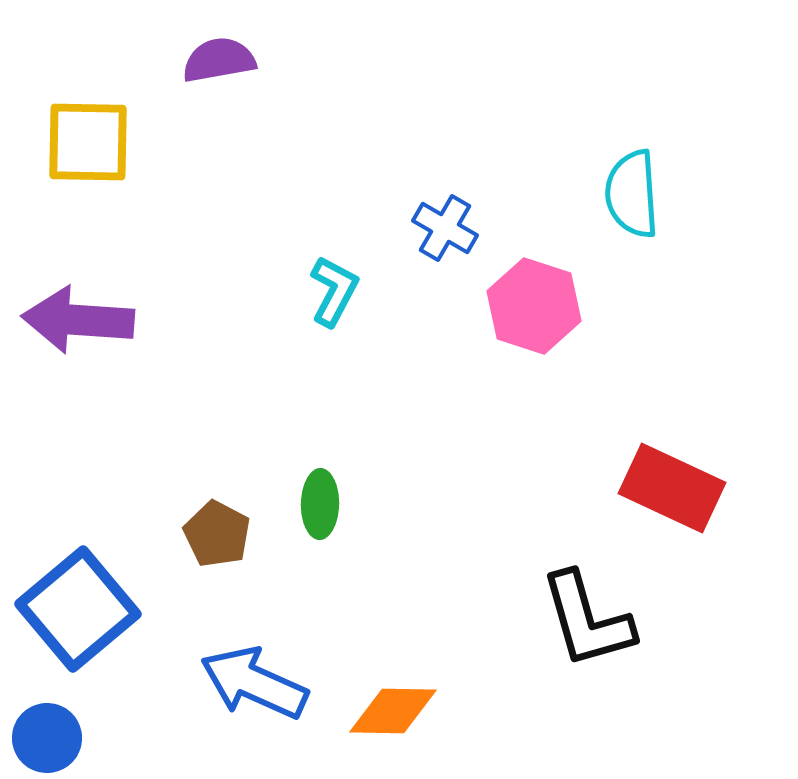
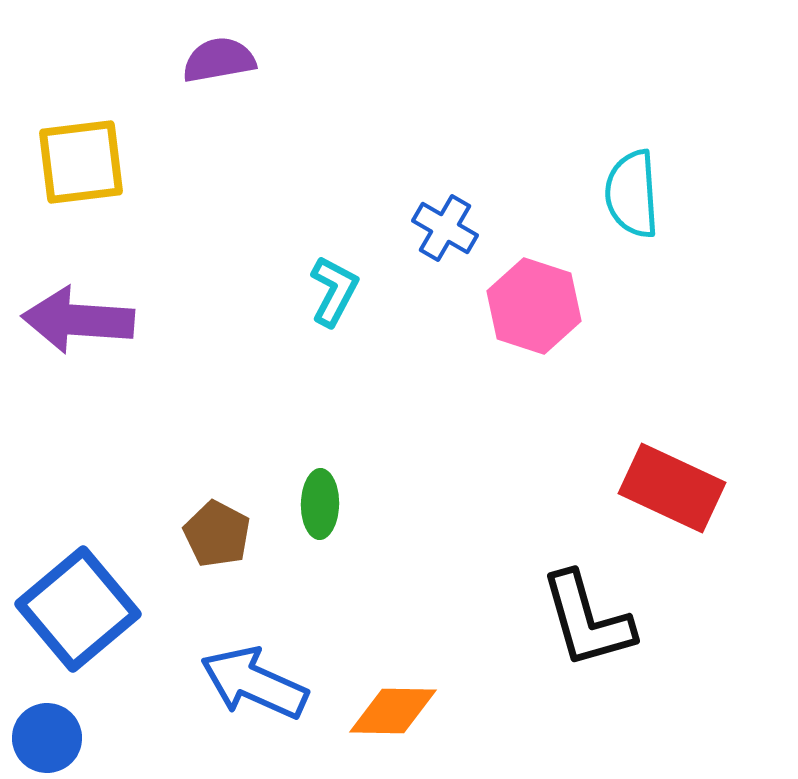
yellow square: moved 7 px left, 20 px down; rotated 8 degrees counterclockwise
